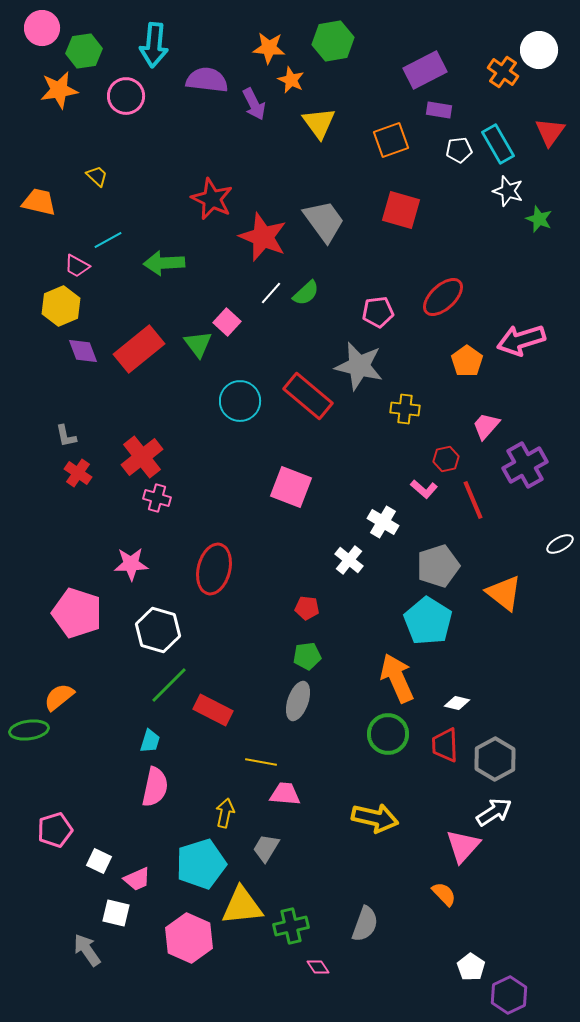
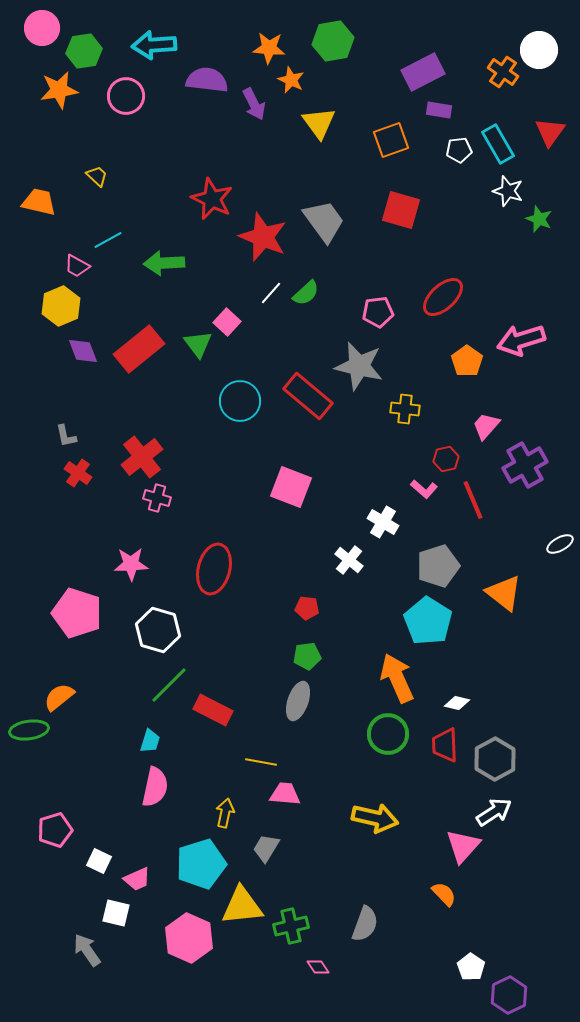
cyan arrow at (154, 45): rotated 81 degrees clockwise
purple rectangle at (425, 70): moved 2 px left, 2 px down
